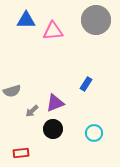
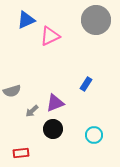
blue triangle: rotated 24 degrees counterclockwise
pink triangle: moved 3 px left, 5 px down; rotated 20 degrees counterclockwise
cyan circle: moved 2 px down
